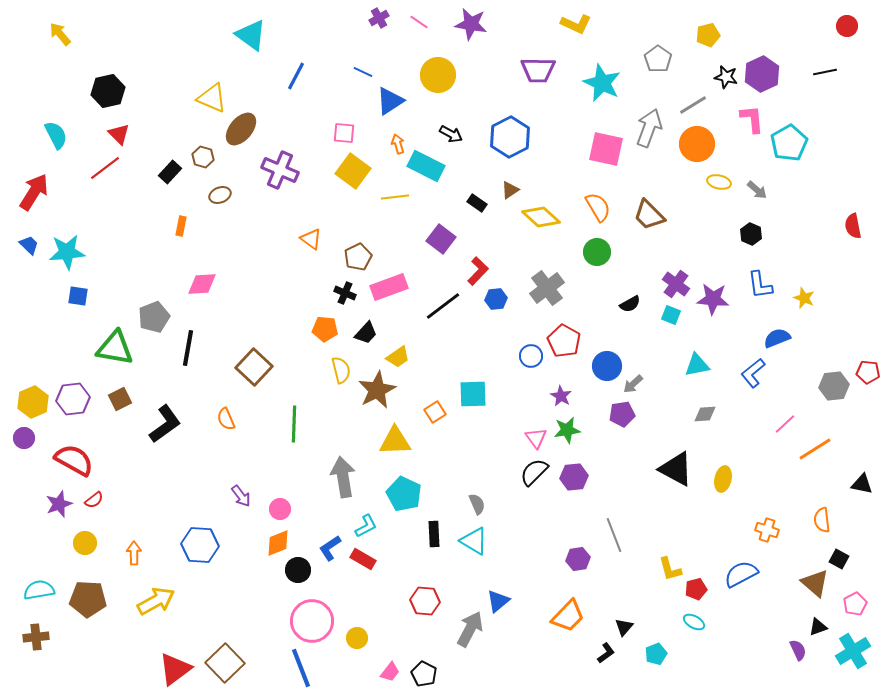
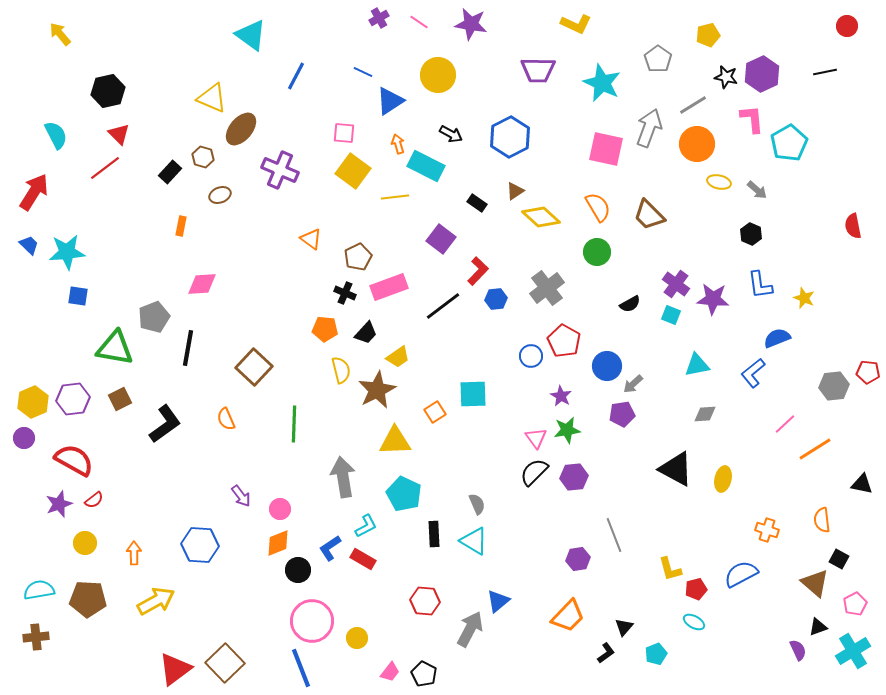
brown triangle at (510, 190): moved 5 px right, 1 px down
